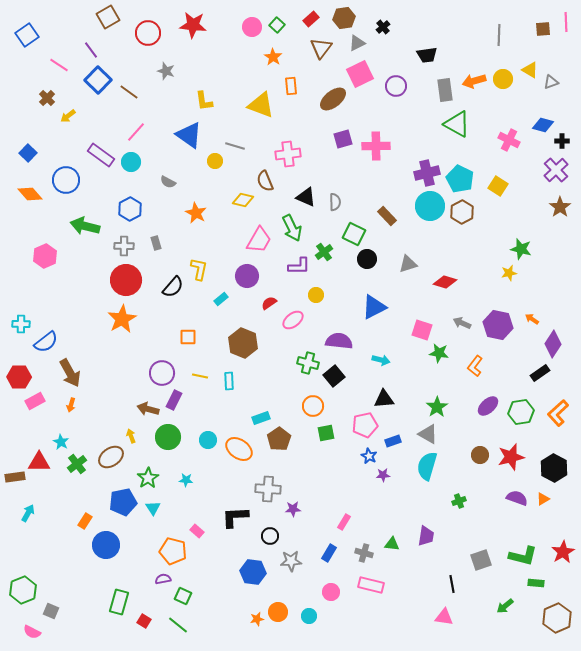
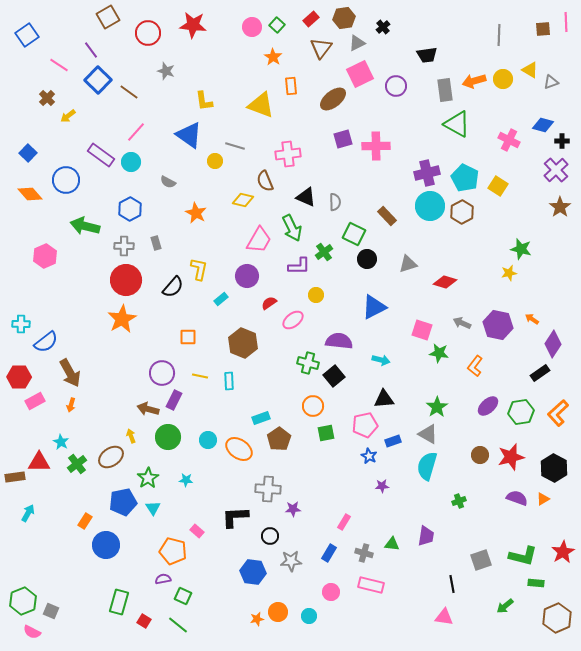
cyan pentagon at (460, 179): moved 5 px right, 1 px up
purple star at (383, 475): moved 1 px left, 11 px down
green hexagon at (23, 590): moved 11 px down
